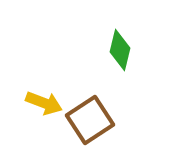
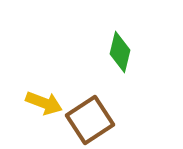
green diamond: moved 2 px down
